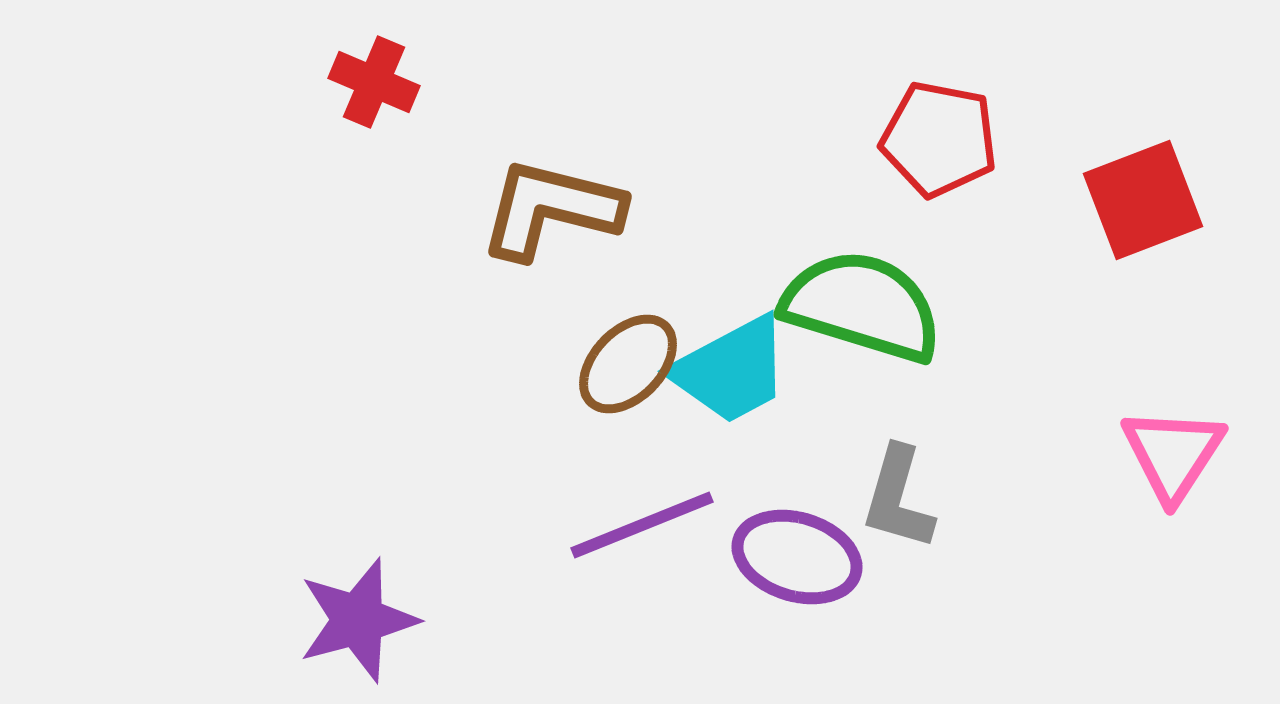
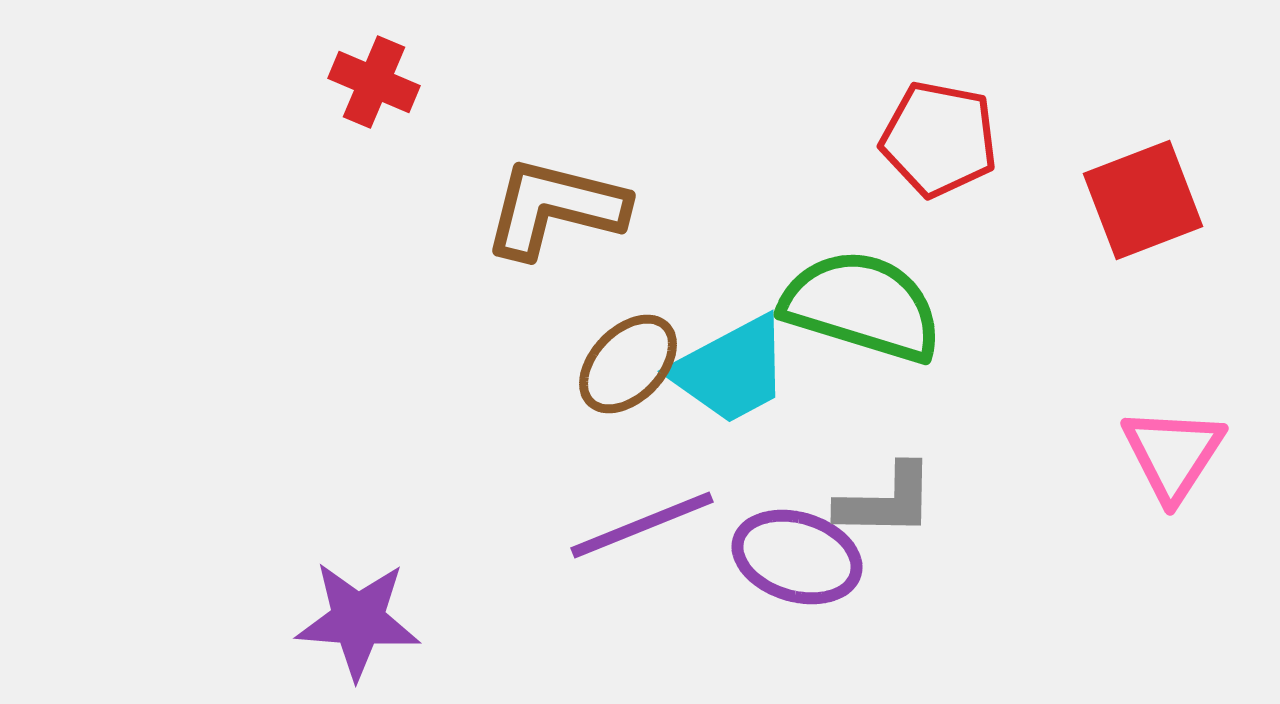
brown L-shape: moved 4 px right, 1 px up
gray L-shape: moved 12 px left, 3 px down; rotated 105 degrees counterclockwise
purple star: rotated 19 degrees clockwise
